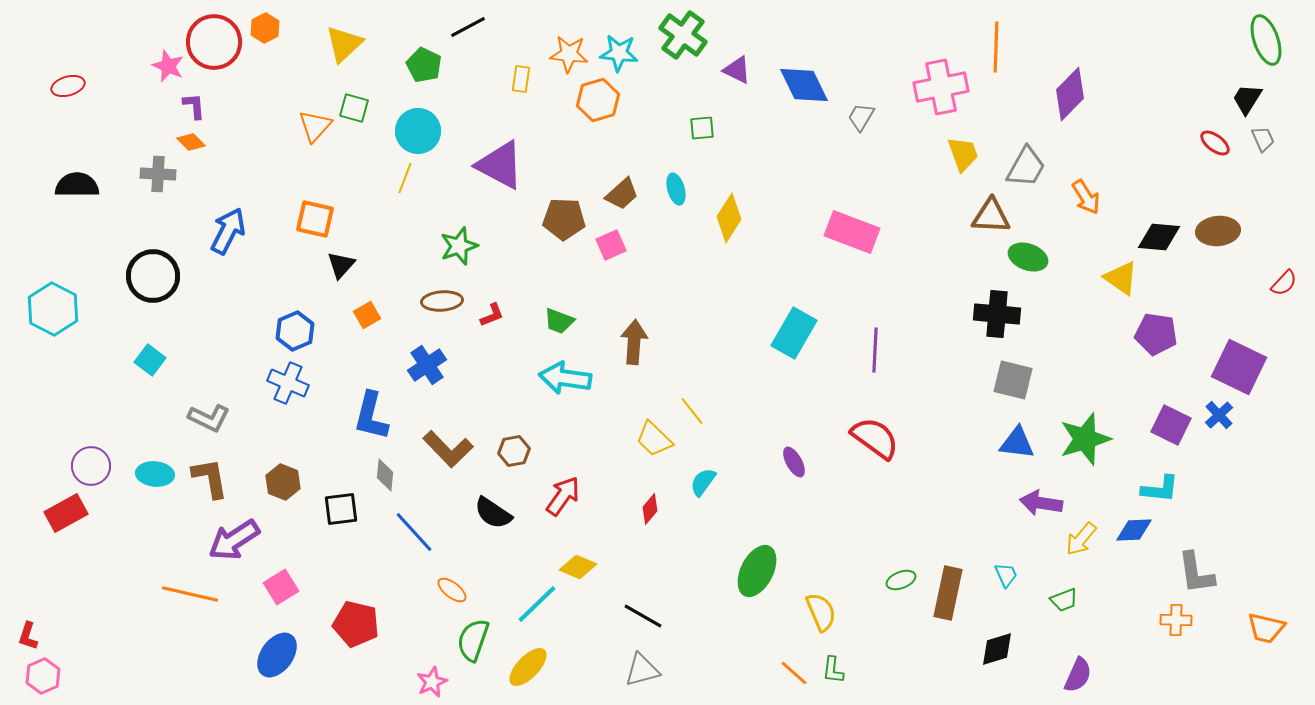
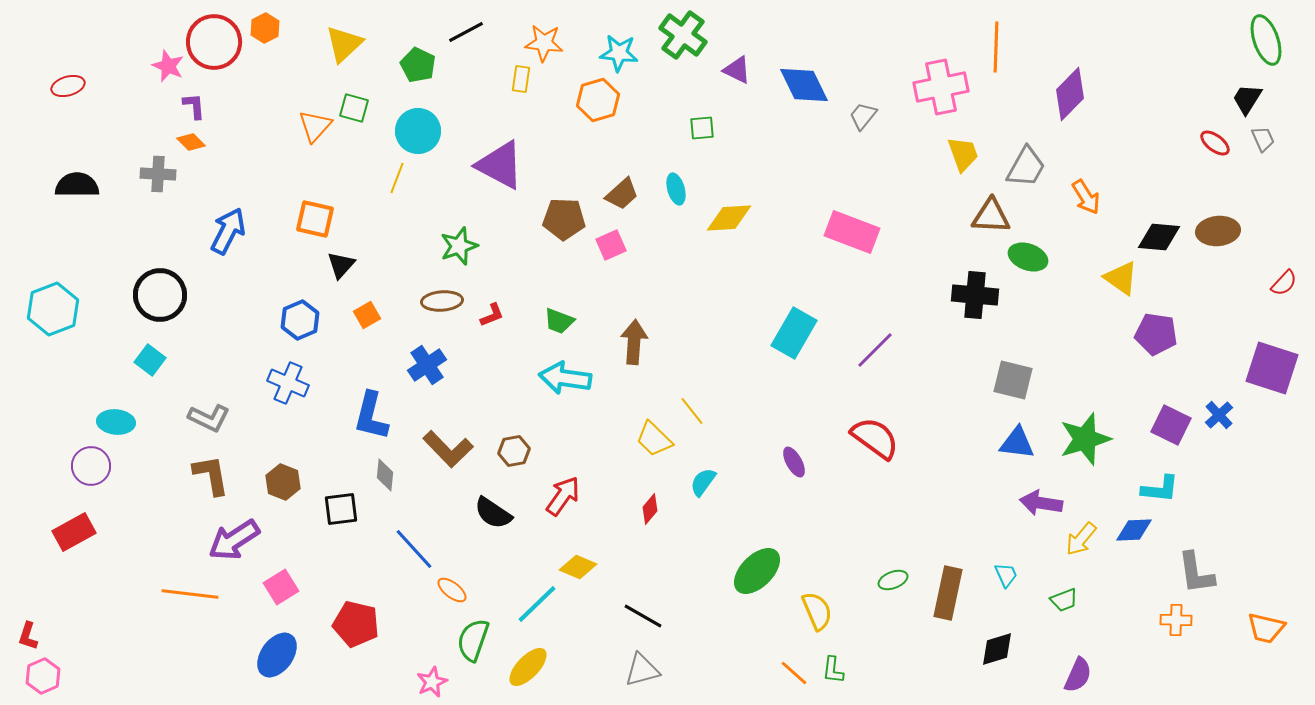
black line at (468, 27): moved 2 px left, 5 px down
orange star at (569, 54): moved 25 px left, 11 px up
green pentagon at (424, 65): moved 6 px left
gray trapezoid at (861, 117): moved 2 px right, 1 px up; rotated 8 degrees clockwise
yellow line at (405, 178): moved 8 px left
yellow diamond at (729, 218): rotated 54 degrees clockwise
black circle at (153, 276): moved 7 px right, 19 px down
cyan hexagon at (53, 309): rotated 12 degrees clockwise
black cross at (997, 314): moved 22 px left, 19 px up
blue hexagon at (295, 331): moved 5 px right, 11 px up
purple line at (875, 350): rotated 42 degrees clockwise
purple square at (1239, 367): moved 33 px right, 1 px down; rotated 8 degrees counterclockwise
cyan ellipse at (155, 474): moved 39 px left, 52 px up
brown L-shape at (210, 478): moved 1 px right, 3 px up
red rectangle at (66, 513): moved 8 px right, 19 px down
blue line at (414, 532): moved 17 px down
green ellipse at (757, 571): rotated 18 degrees clockwise
green ellipse at (901, 580): moved 8 px left
orange line at (190, 594): rotated 6 degrees counterclockwise
yellow semicircle at (821, 612): moved 4 px left, 1 px up
